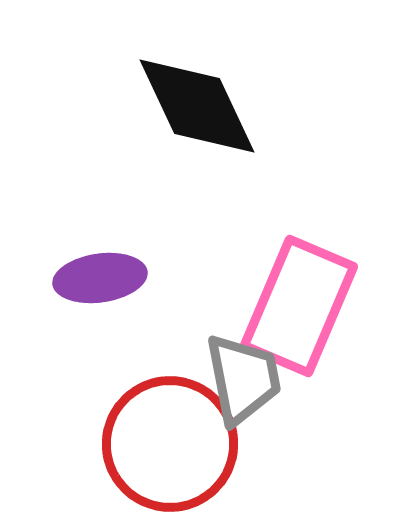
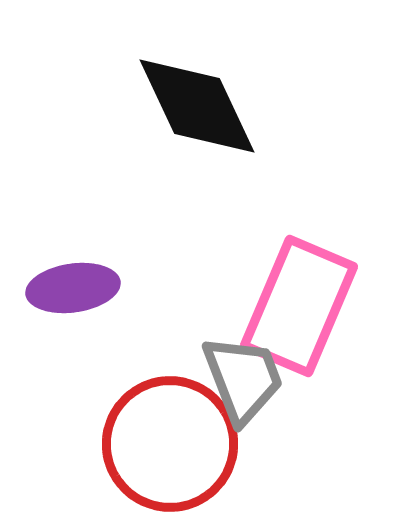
purple ellipse: moved 27 px left, 10 px down
gray trapezoid: rotated 10 degrees counterclockwise
